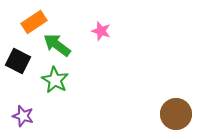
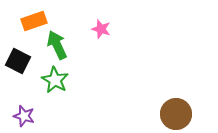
orange rectangle: moved 1 px up; rotated 15 degrees clockwise
pink star: moved 2 px up
green arrow: rotated 28 degrees clockwise
purple star: moved 1 px right
